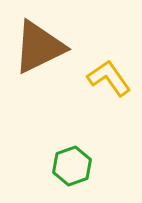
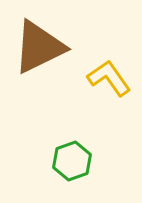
green hexagon: moved 5 px up
